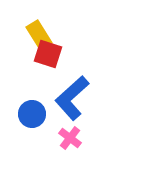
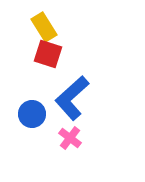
yellow rectangle: moved 5 px right, 8 px up
